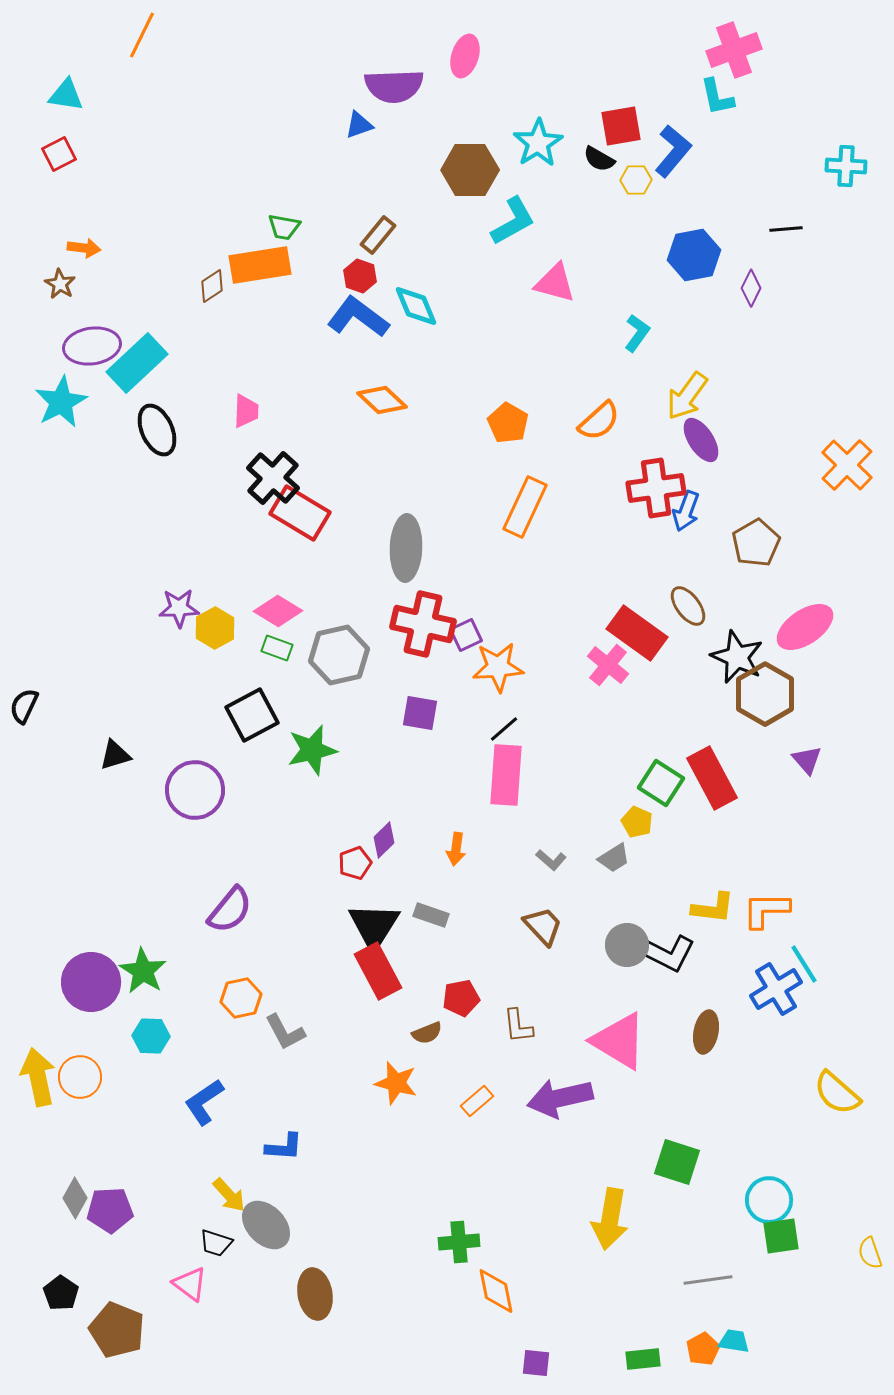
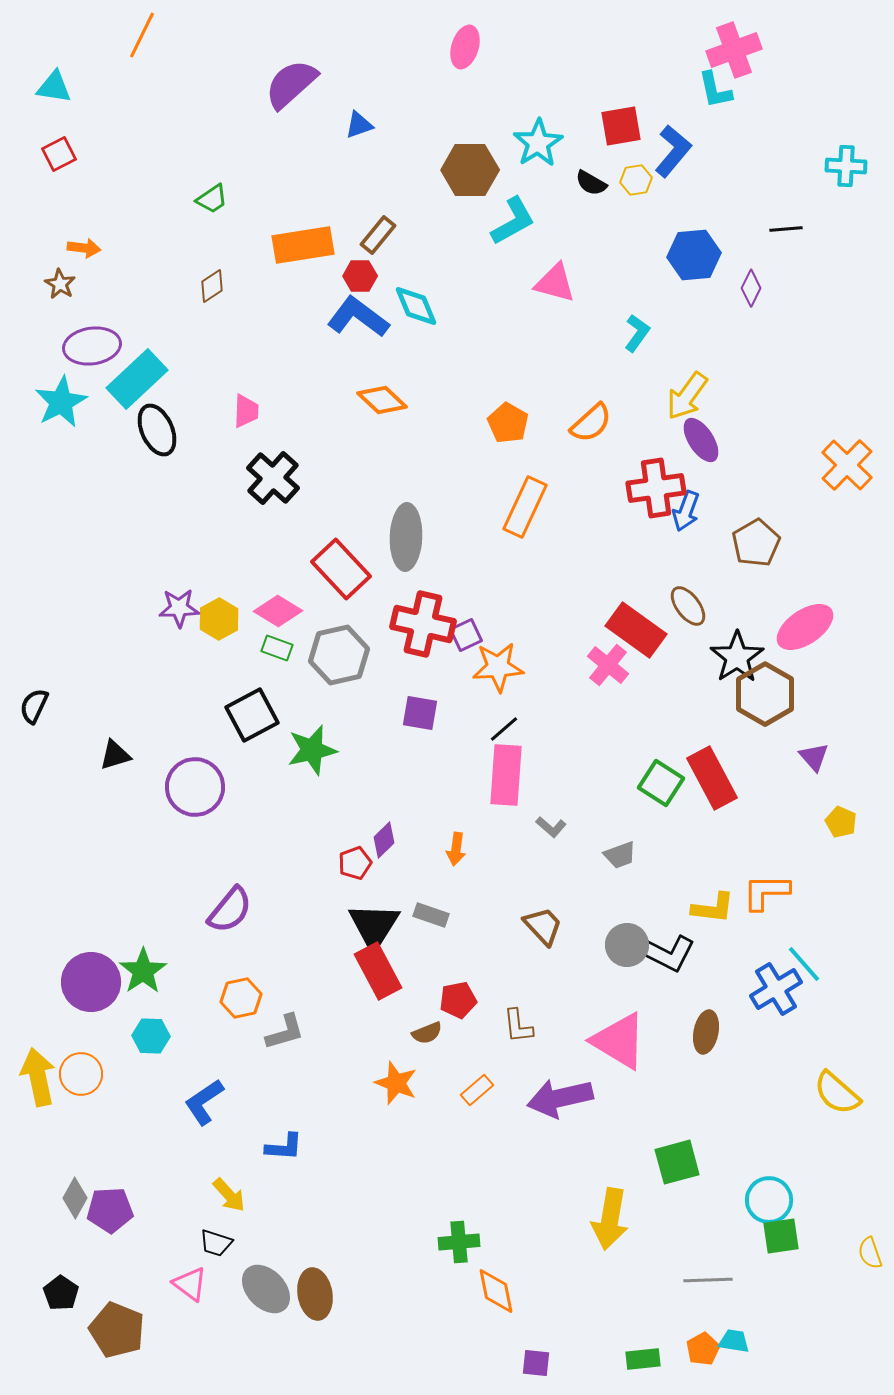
pink ellipse at (465, 56): moved 9 px up
purple semicircle at (394, 86): moved 103 px left, 2 px up; rotated 140 degrees clockwise
cyan triangle at (66, 95): moved 12 px left, 8 px up
cyan L-shape at (717, 97): moved 2 px left, 7 px up
black semicircle at (599, 159): moved 8 px left, 24 px down
yellow hexagon at (636, 180): rotated 8 degrees counterclockwise
green trapezoid at (284, 227): moved 72 px left, 28 px up; rotated 44 degrees counterclockwise
blue hexagon at (694, 255): rotated 6 degrees clockwise
orange rectangle at (260, 265): moved 43 px right, 20 px up
red hexagon at (360, 276): rotated 20 degrees counterclockwise
cyan rectangle at (137, 363): moved 16 px down
orange semicircle at (599, 421): moved 8 px left, 2 px down
red rectangle at (300, 513): moved 41 px right, 56 px down; rotated 16 degrees clockwise
gray ellipse at (406, 548): moved 11 px up
yellow hexagon at (215, 628): moved 4 px right, 9 px up
red rectangle at (637, 633): moved 1 px left, 3 px up
black star at (737, 657): rotated 14 degrees clockwise
black semicircle at (24, 706): moved 10 px right
purple triangle at (807, 760): moved 7 px right, 3 px up
purple circle at (195, 790): moved 3 px up
yellow pentagon at (637, 822): moved 204 px right
gray trapezoid at (614, 858): moved 6 px right, 3 px up; rotated 12 degrees clockwise
gray L-shape at (551, 860): moved 33 px up
orange L-shape at (766, 910): moved 18 px up
cyan line at (804, 964): rotated 9 degrees counterclockwise
green star at (143, 971): rotated 6 degrees clockwise
red pentagon at (461, 998): moved 3 px left, 2 px down
gray L-shape at (285, 1032): rotated 78 degrees counterclockwise
orange circle at (80, 1077): moved 1 px right, 3 px up
orange star at (396, 1083): rotated 6 degrees clockwise
orange rectangle at (477, 1101): moved 11 px up
green square at (677, 1162): rotated 33 degrees counterclockwise
gray ellipse at (266, 1225): moved 64 px down
gray line at (708, 1280): rotated 6 degrees clockwise
